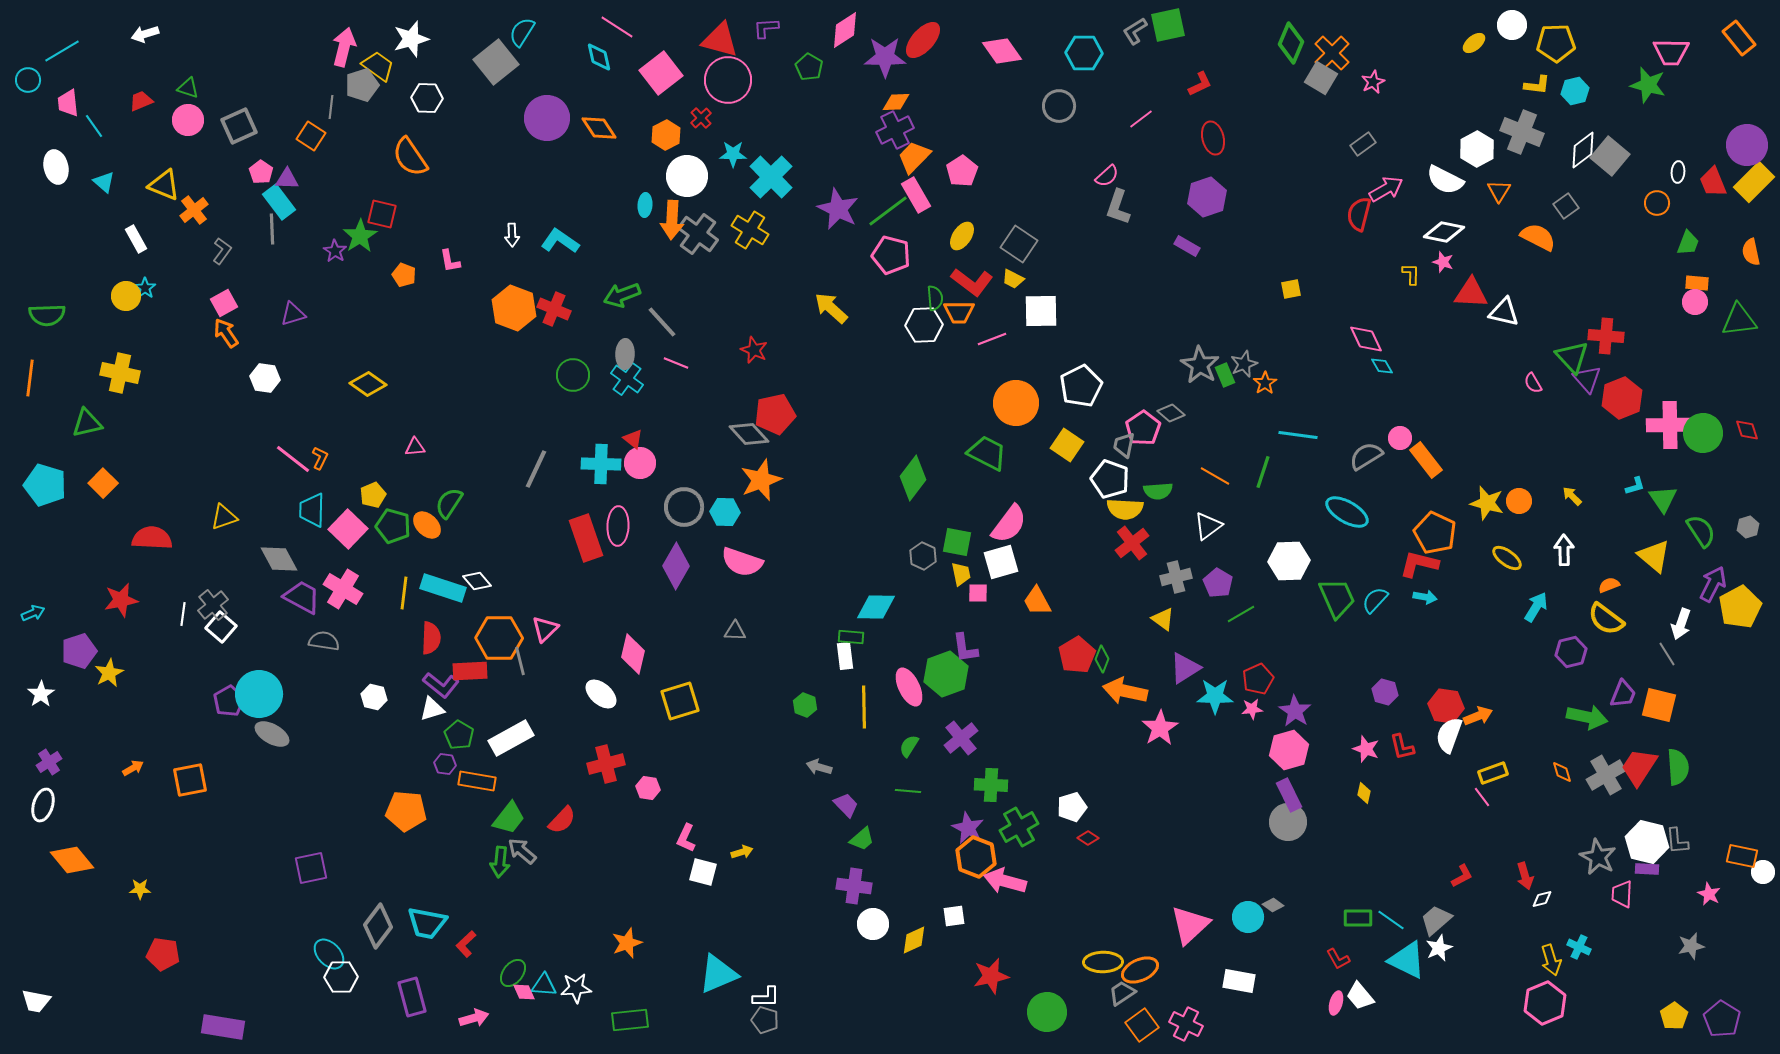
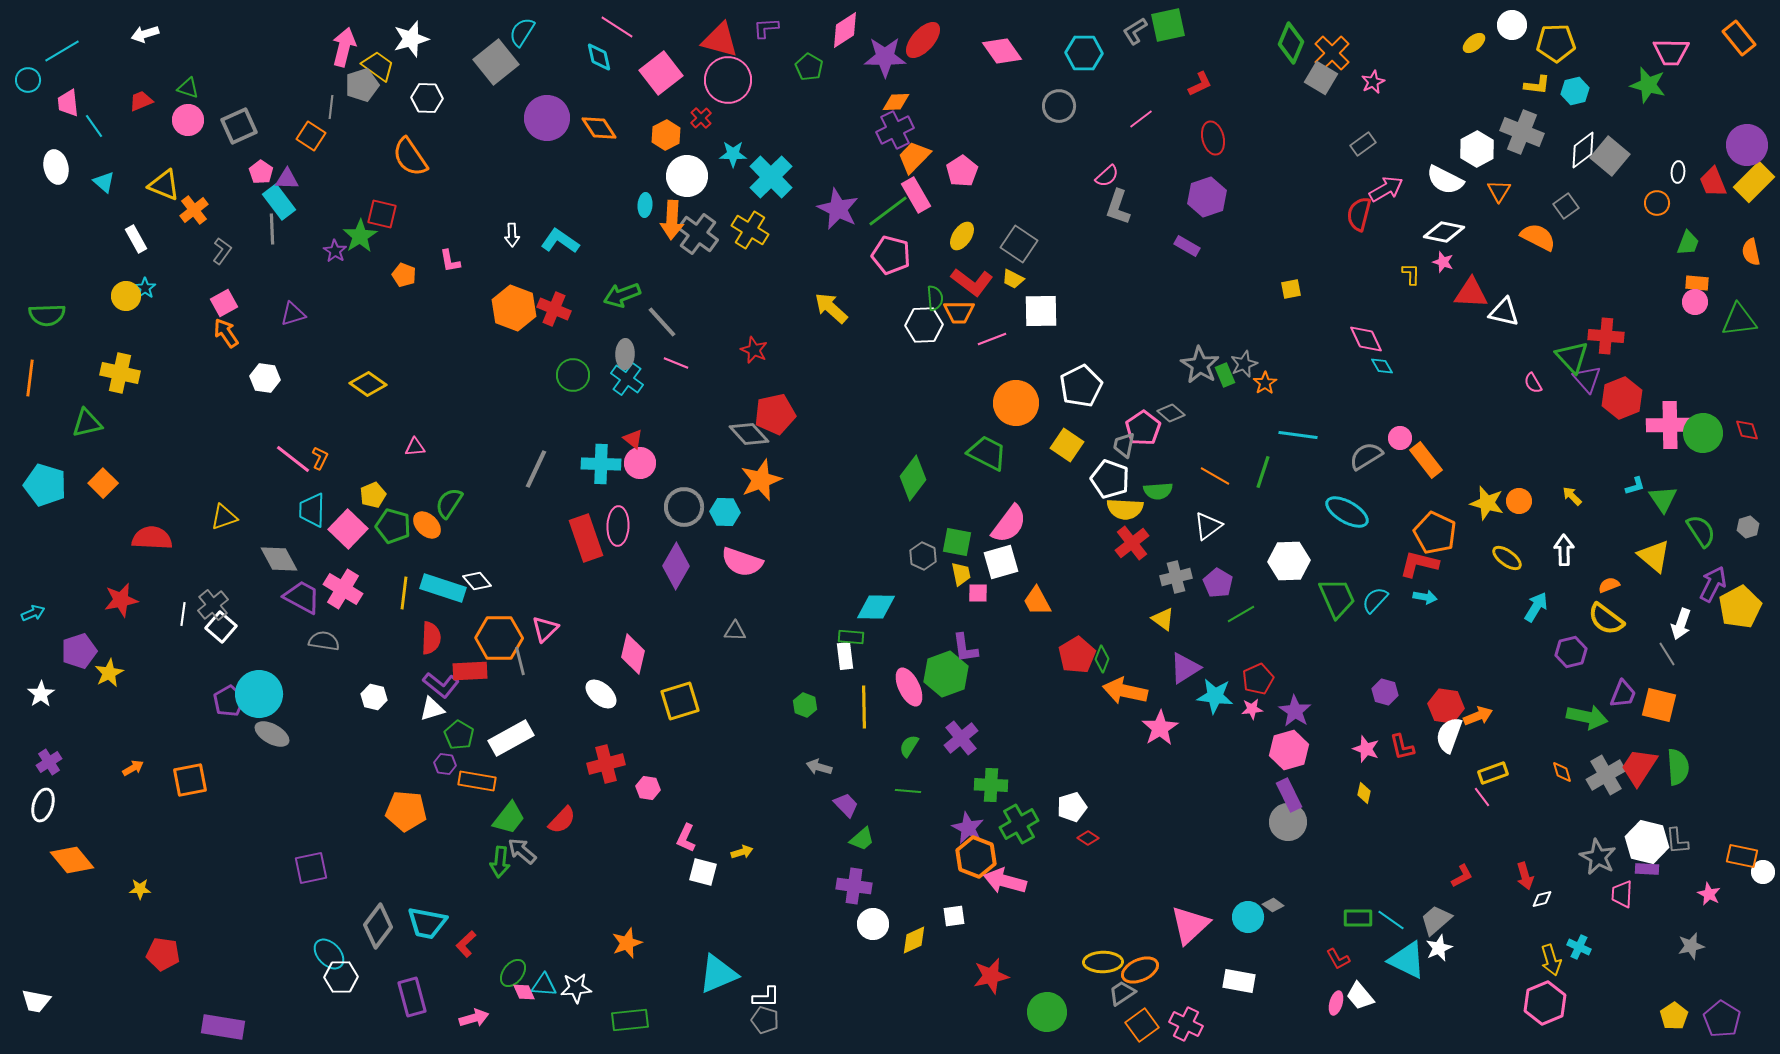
cyan star at (1215, 696): rotated 6 degrees clockwise
green cross at (1019, 827): moved 3 px up
